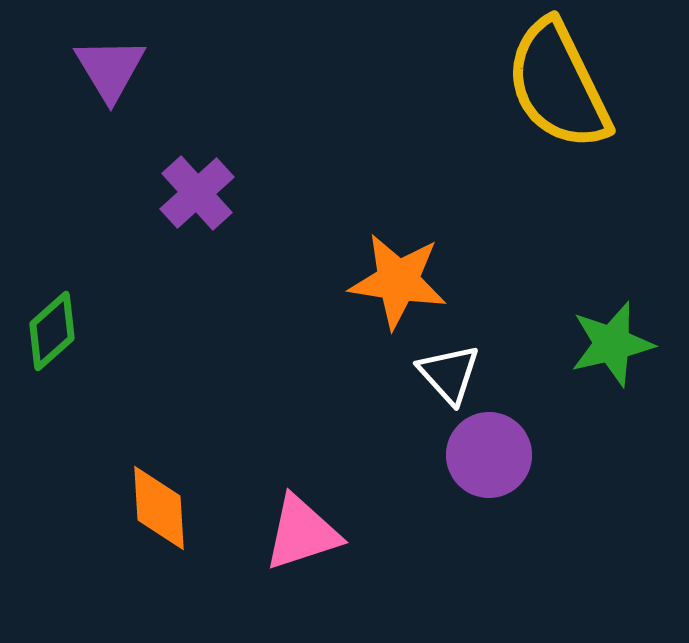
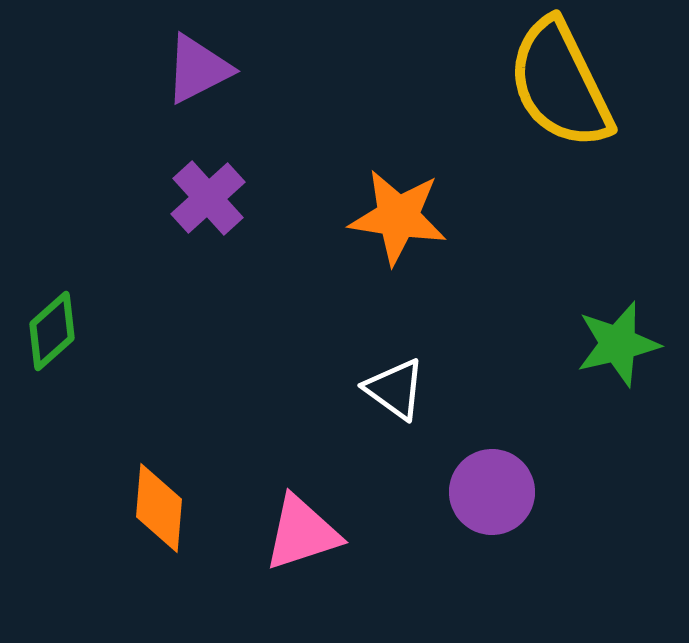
purple triangle: moved 88 px right; rotated 34 degrees clockwise
yellow semicircle: moved 2 px right, 1 px up
purple cross: moved 11 px right, 5 px down
orange star: moved 64 px up
green star: moved 6 px right
white triangle: moved 54 px left, 15 px down; rotated 12 degrees counterclockwise
purple circle: moved 3 px right, 37 px down
orange diamond: rotated 8 degrees clockwise
